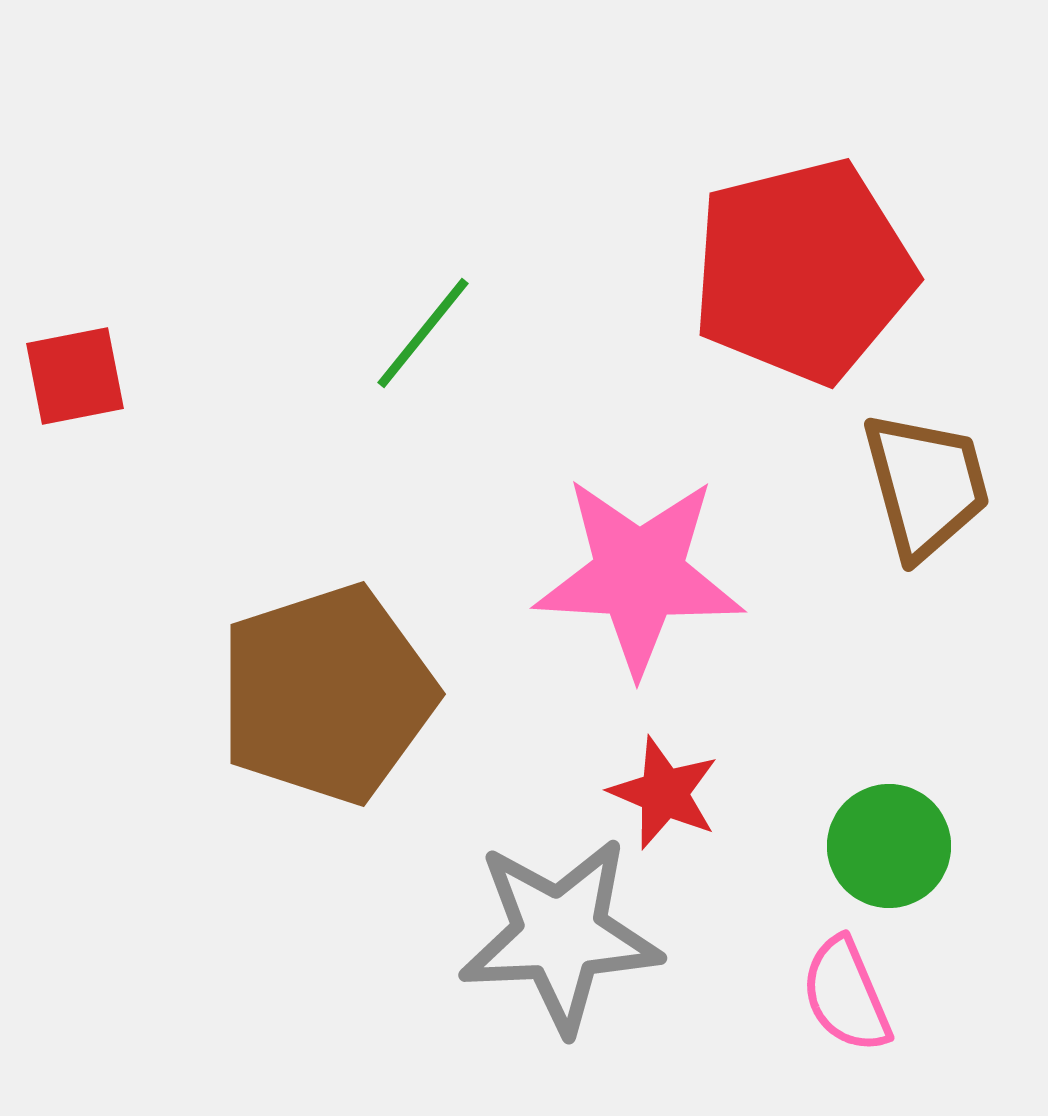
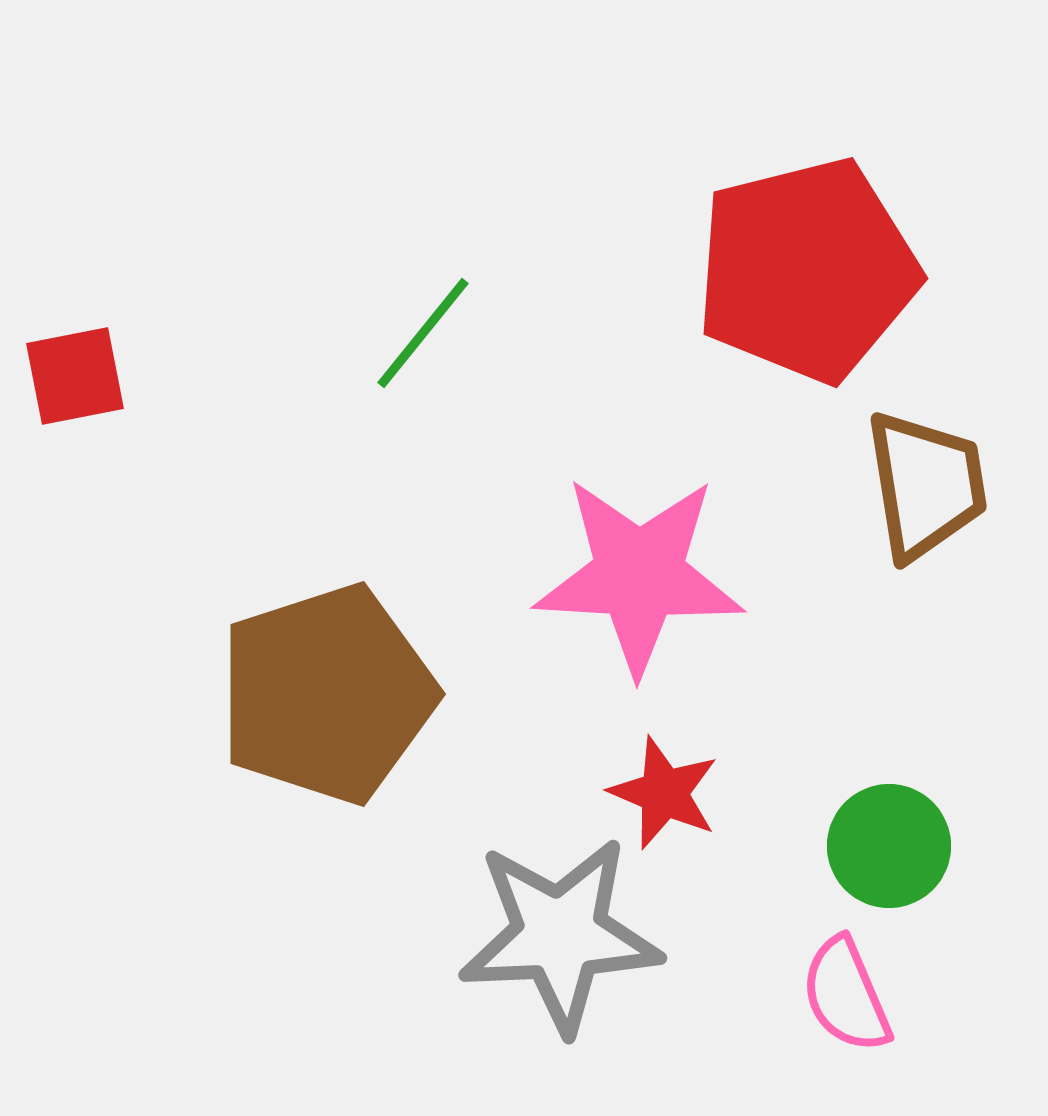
red pentagon: moved 4 px right, 1 px up
brown trapezoid: rotated 6 degrees clockwise
